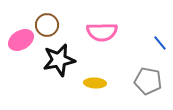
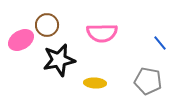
pink semicircle: moved 1 px down
